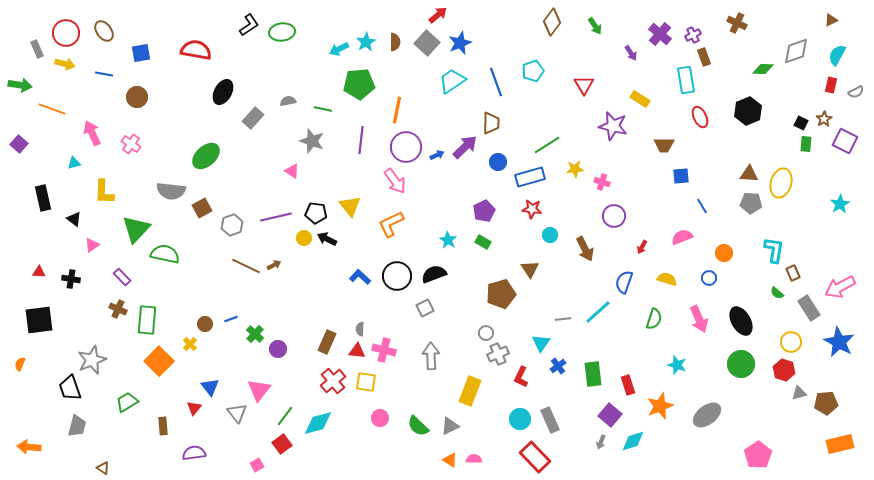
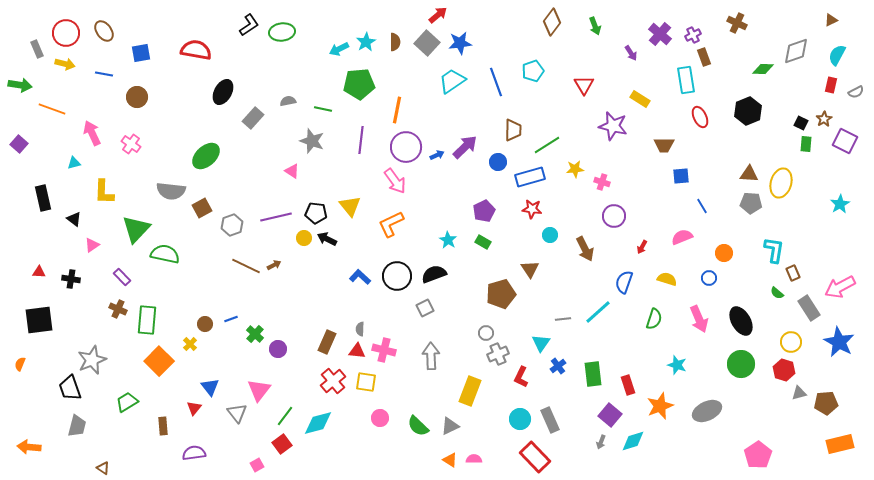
green arrow at (595, 26): rotated 12 degrees clockwise
blue star at (460, 43): rotated 15 degrees clockwise
brown trapezoid at (491, 123): moved 22 px right, 7 px down
gray ellipse at (707, 415): moved 4 px up; rotated 12 degrees clockwise
